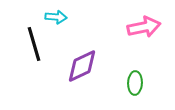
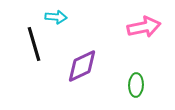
green ellipse: moved 1 px right, 2 px down
